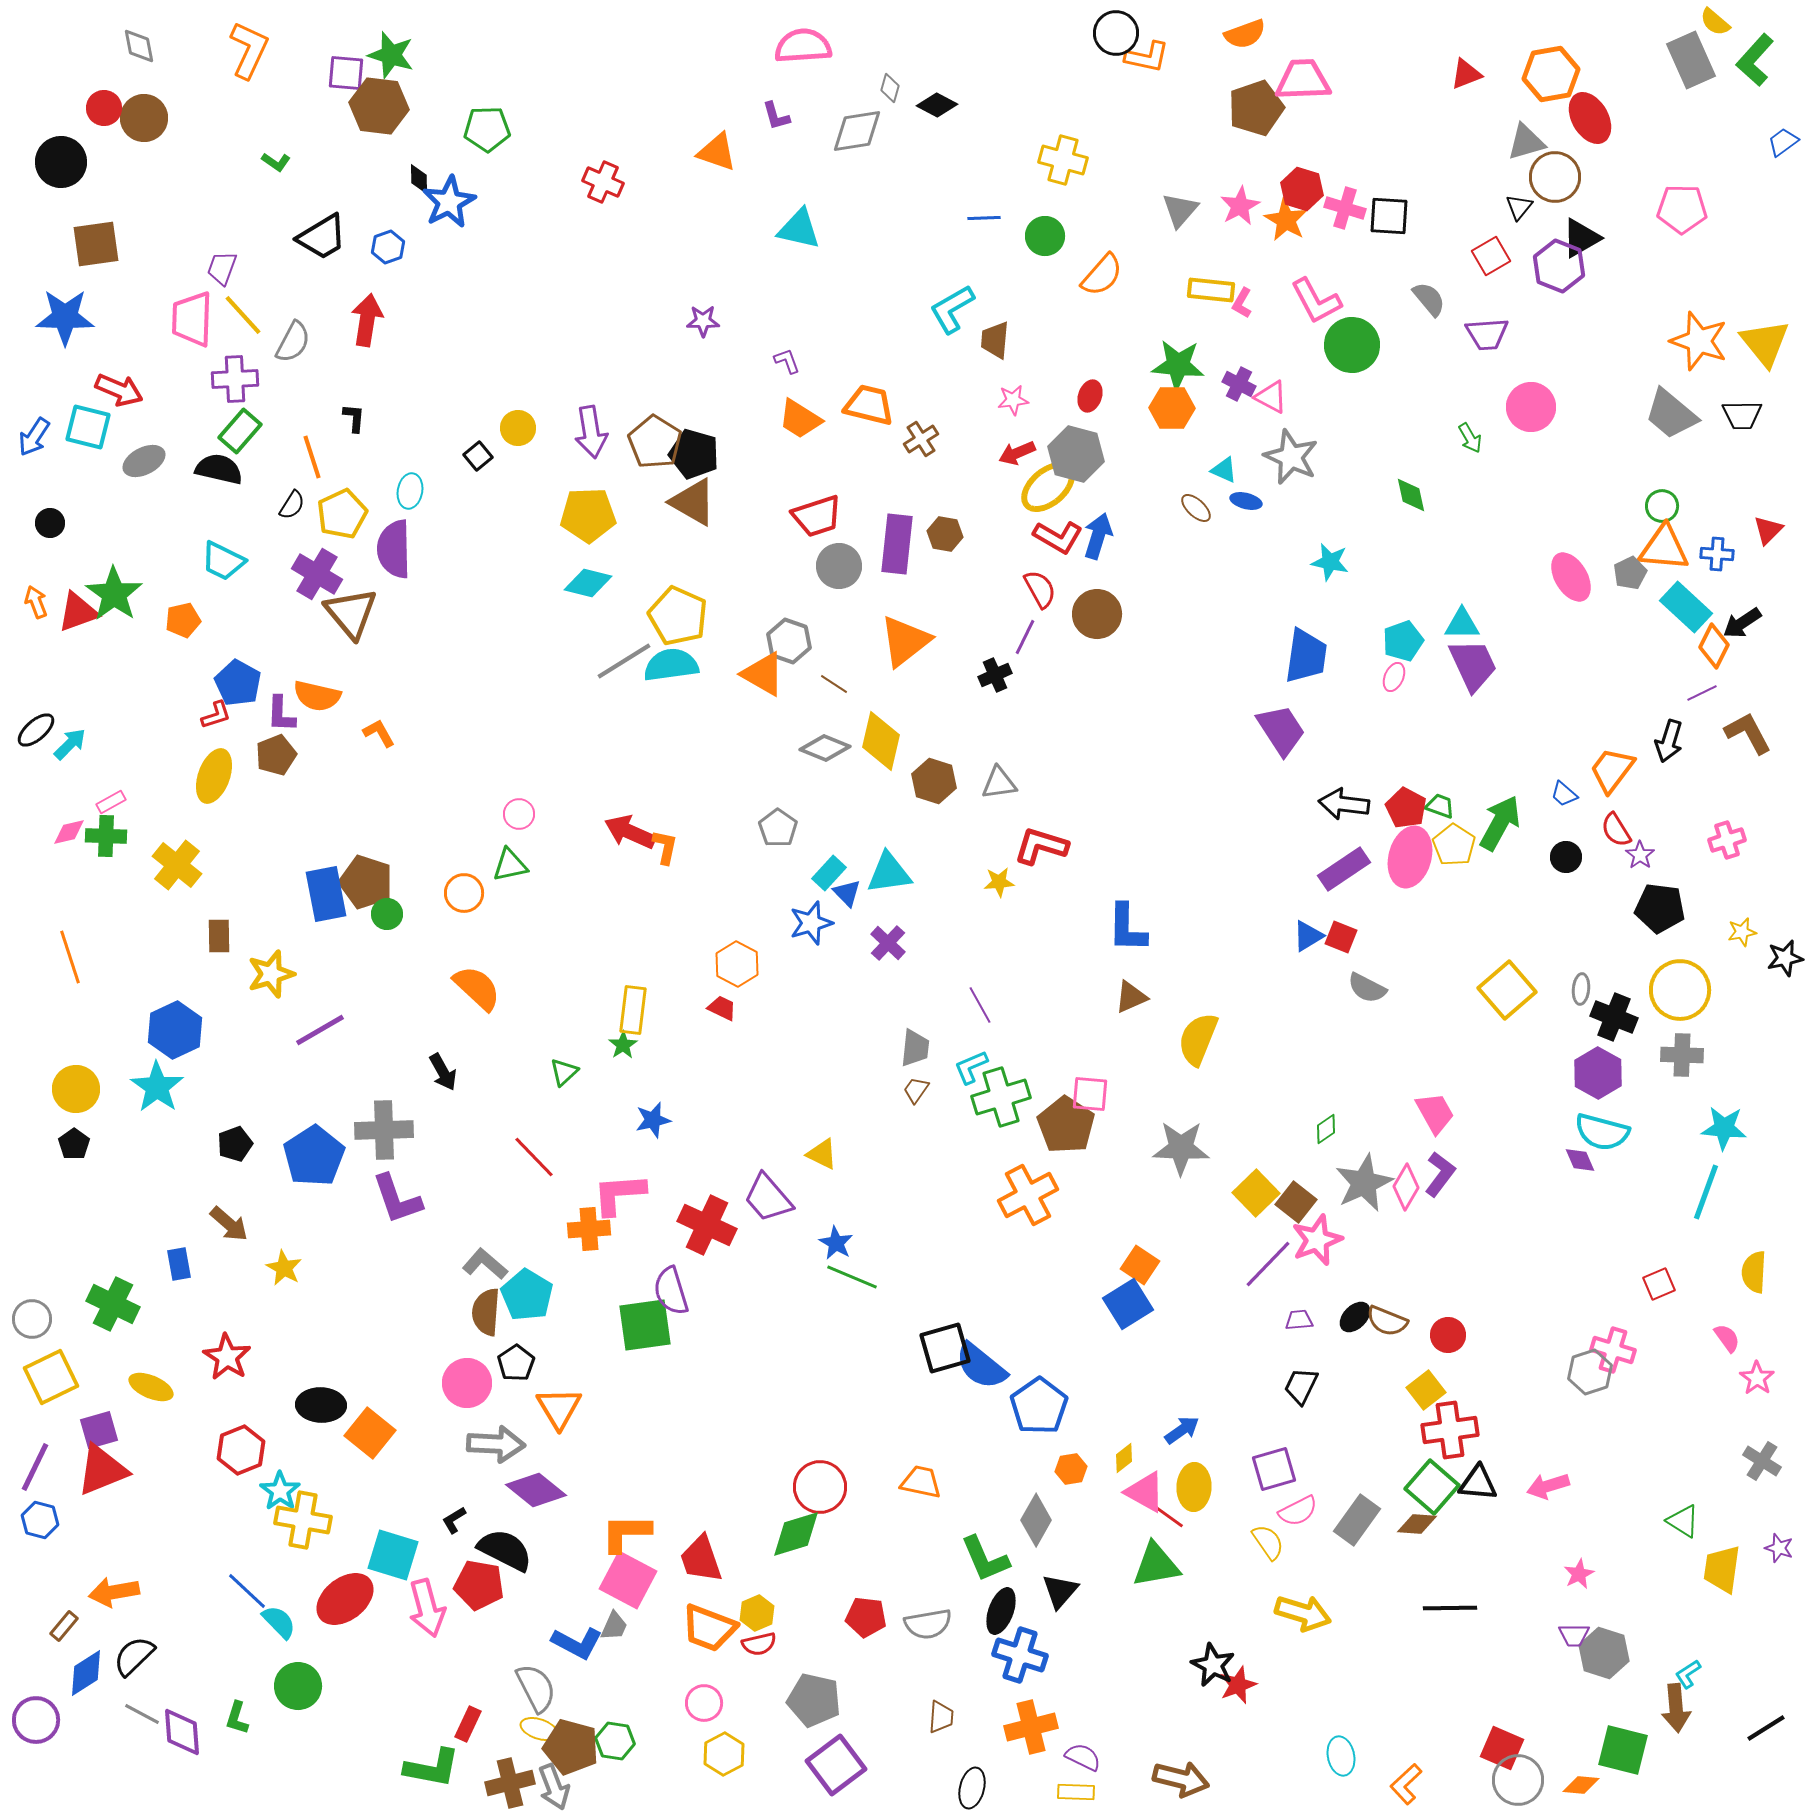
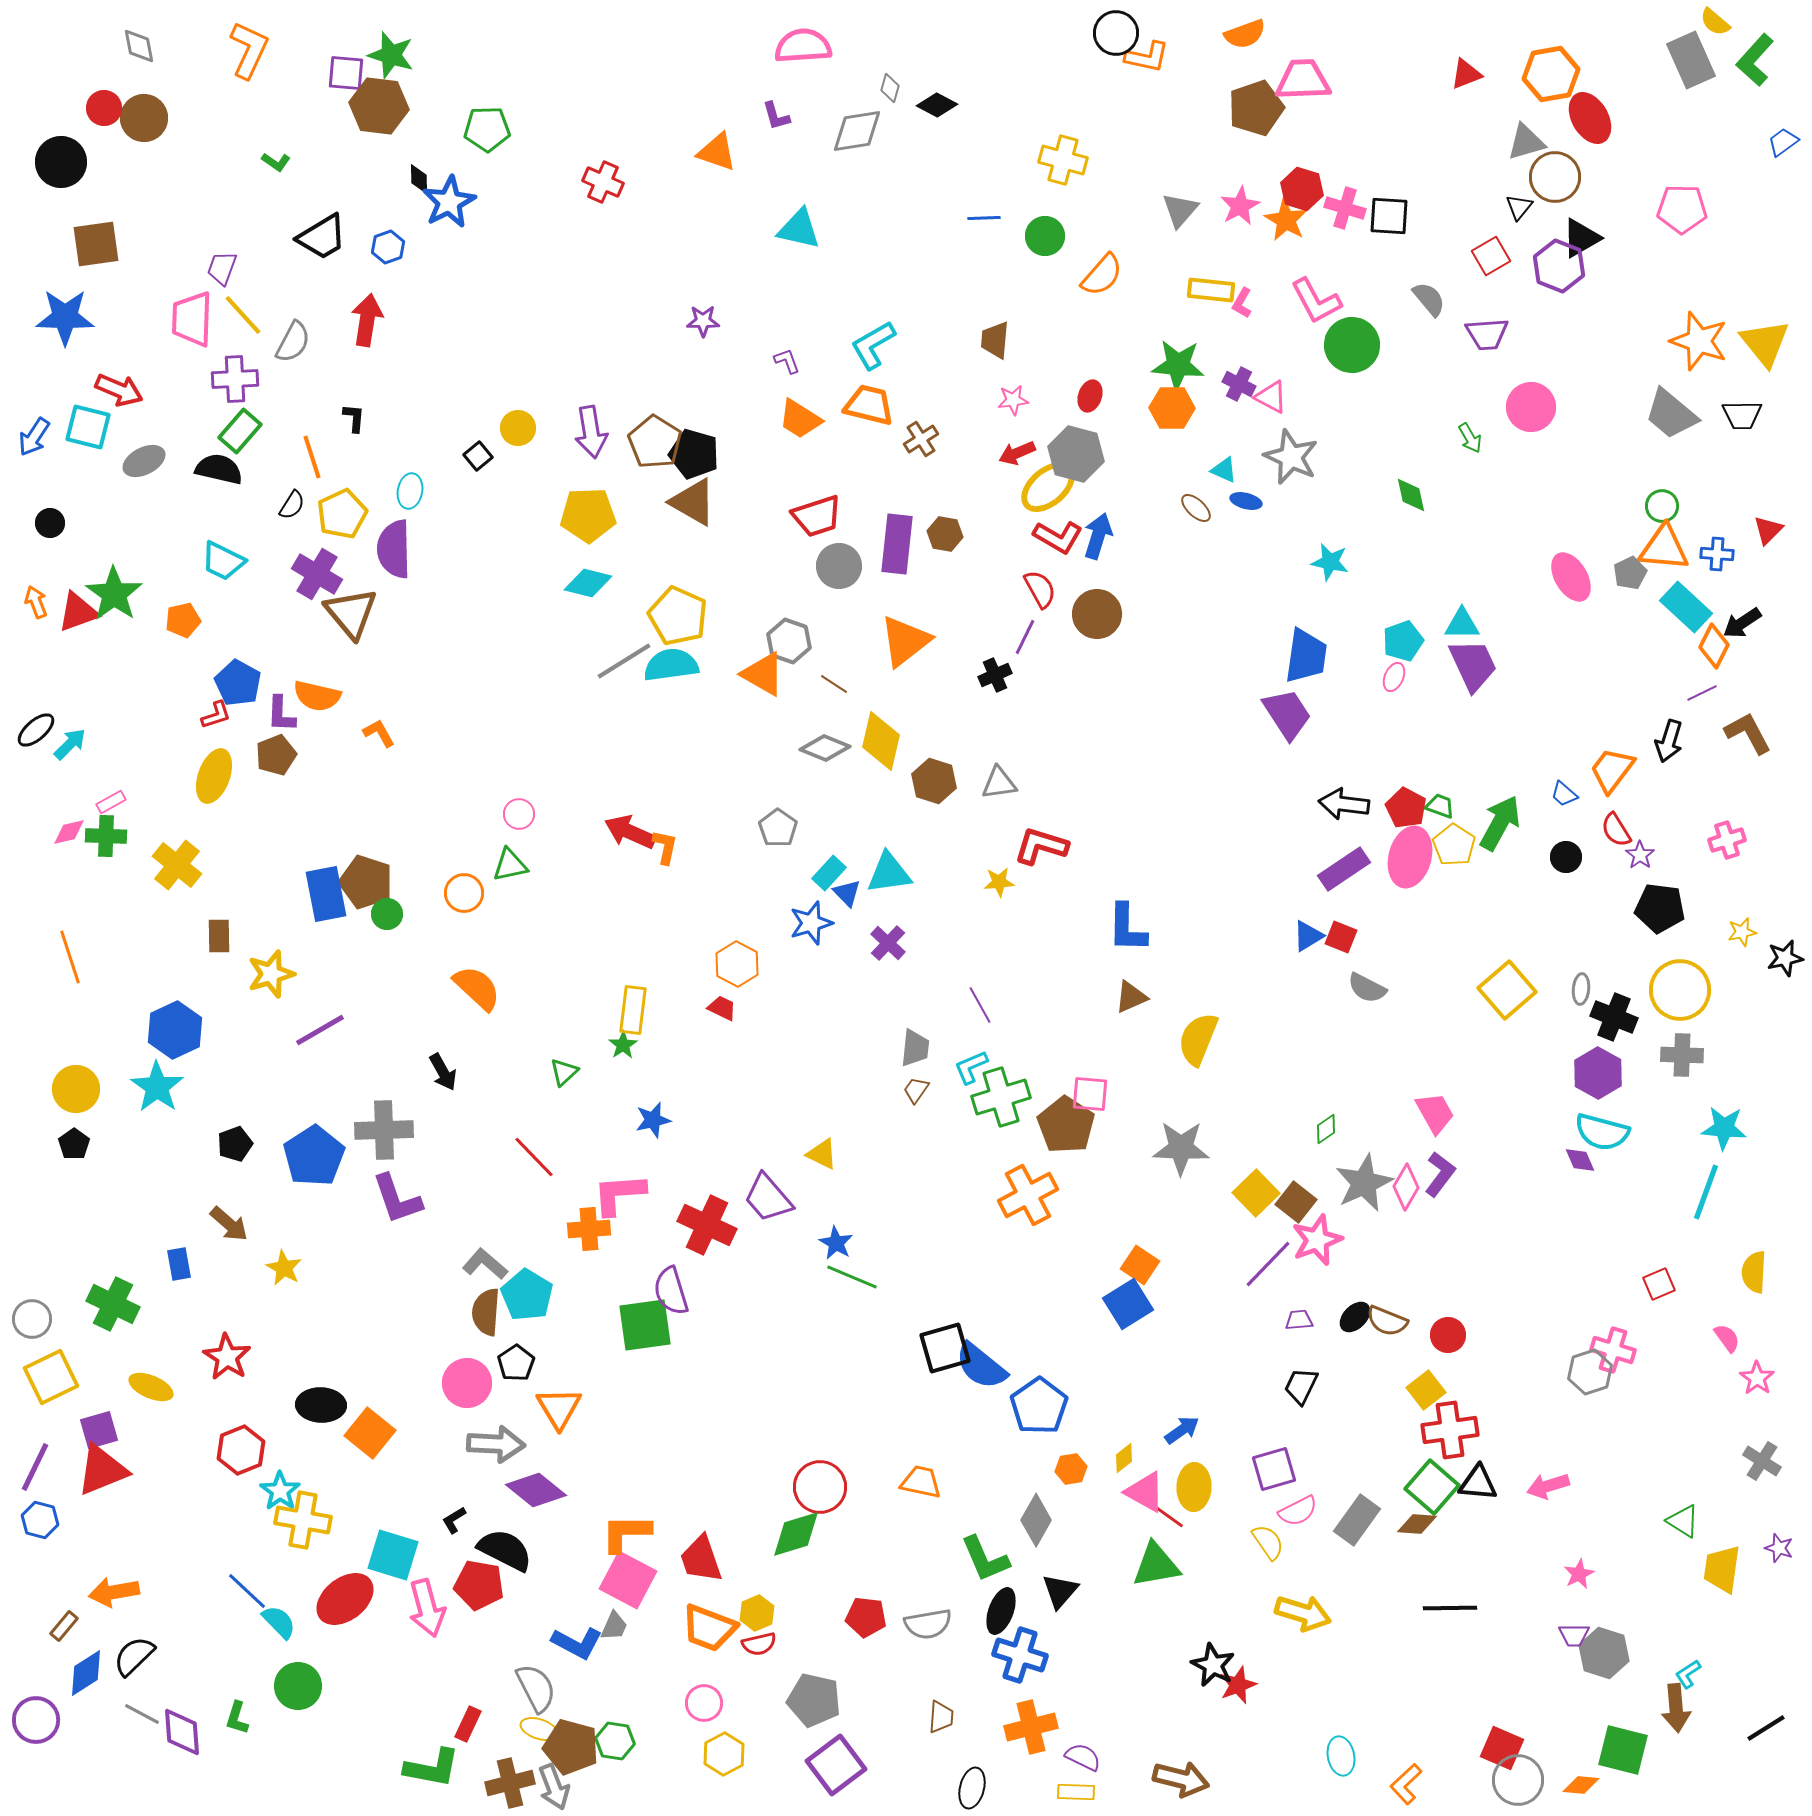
cyan L-shape at (952, 309): moved 79 px left, 36 px down
purple trapezoid at (1281, 730): moved 6 px right, 16 px up
